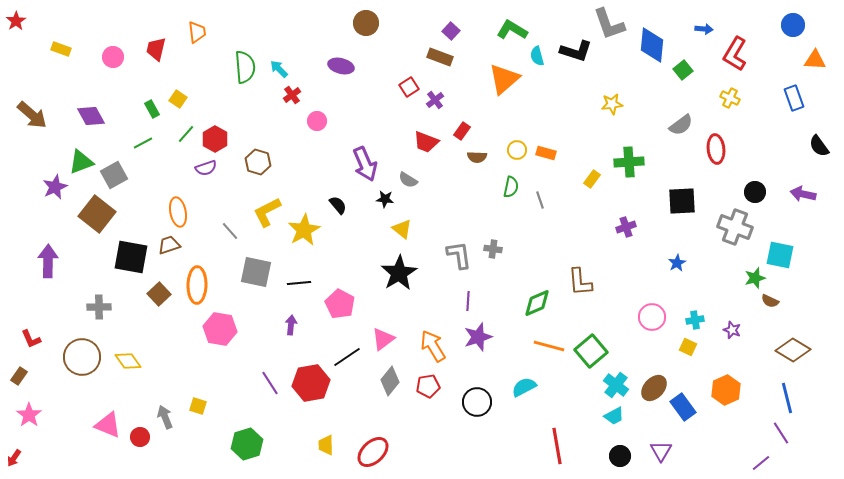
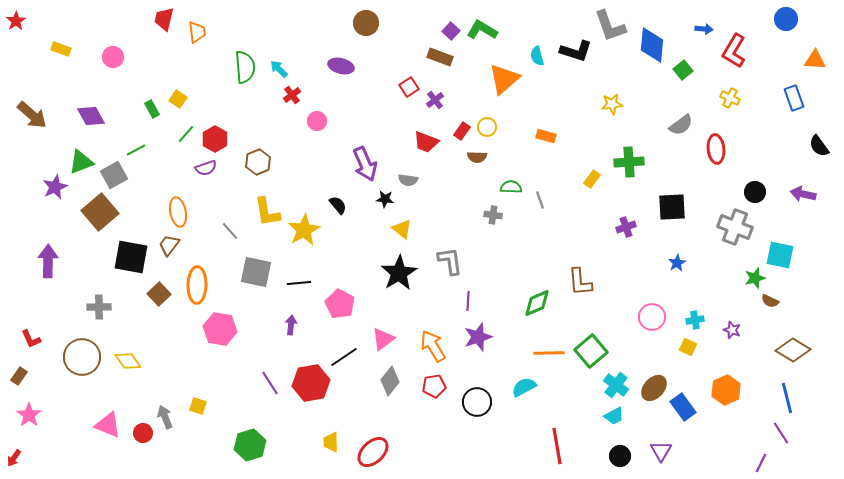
gray L-shape at (609, 24): moved 1 px right, 2 px down
blue circle at (793, 25): moved 7 px left, 6 px up
green L-shape at (512, 30): moved 30 px left
red trapezoid at (156, 49): moved 8 px right, 30 px up
red L-shape at (735, 54): moved 1 px left, 3 px up
green line at (143, 143): moved 7 px left, 7 px down
yellow circle at (517, 150): moved 30 px left, 23 px up
orange rectangle at (546, 153): moved 17 px up
brown hexagon at (258, 162): rotated 20 degrees clockwise
gray semicircle at (408, 180): rotated 24 degrees counterclockwise
green semicircle at (511, 187): rotated 100 degrees counterclockwise
black square at (682, 201): moved 10 px left, 6 px down
yellow L-shape at (267, 212): rotated 72 degrees counterclockwise
brown square at (97, 214): moved 3 px right, 2 px up; rotated 12 degrees clockwise
brown trapezoid at (169, 245): rotated 35 degrees counterclockwise
gray cross at (493, 249): moved 34 px up
gray L-shape at (459, 255): moved 9 px left, 6 px down
orange line at (549, 346): moved 7 px down; rotated 16 degrees counterclockwise
black line at (347, 357): moved 3 px left
red pentagon at (428, 386): moved 6 px right
red circle at (140, 437): moved 3 px right, 4 px up
green hexagon at (247, 444): moved 3 px right, 1 px down
yellow trapezoid at (326, 445): moved 5 px right, 3 px up
purple line at (761, 463): rotated 24 degrees counterclockwise
